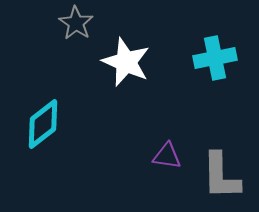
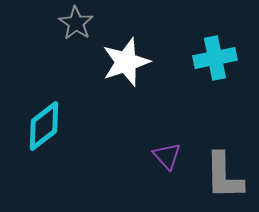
white star: rotated 30 degrees clockwise
cyan diamond: moved 1 px right, 2 px down
purple triangle: rotated 40 degrees clockwise
gray L-shape: moved 3 px right
